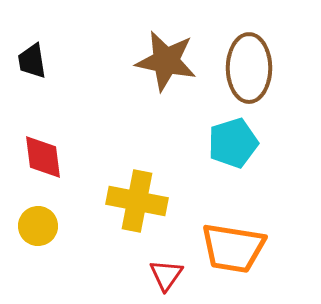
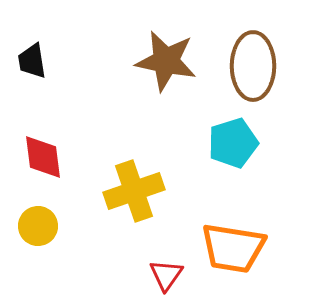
brown ellipse: moved 4 px right, 2 px up
yellow cross: moved 3 px left, 10 px up; rotated 30 degrees counterclockwise
